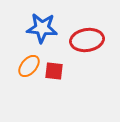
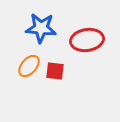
blue star: moved 1 px left
red square: moved 1 px right
